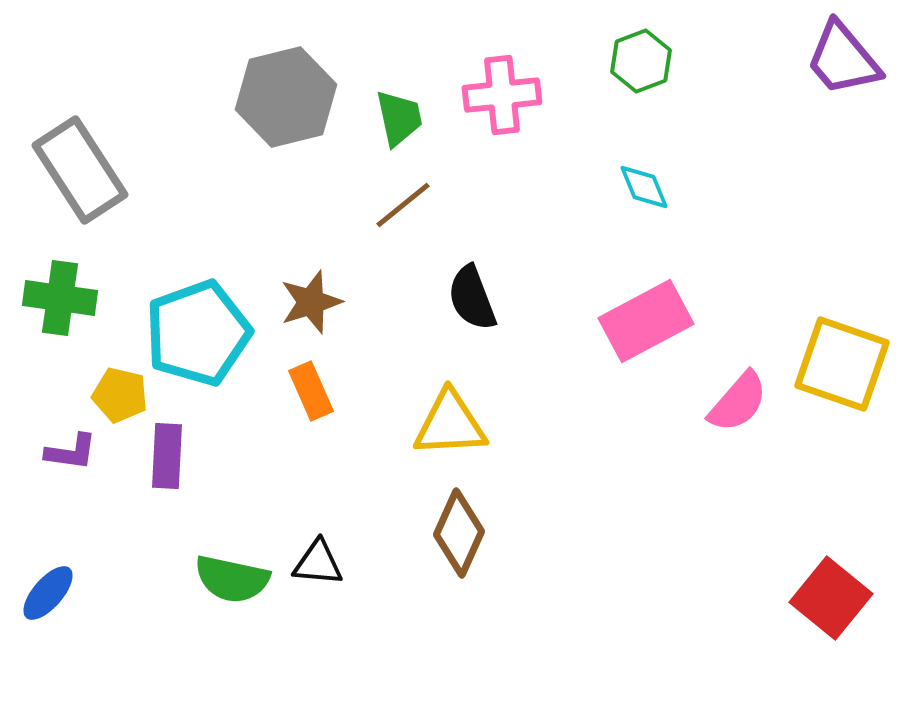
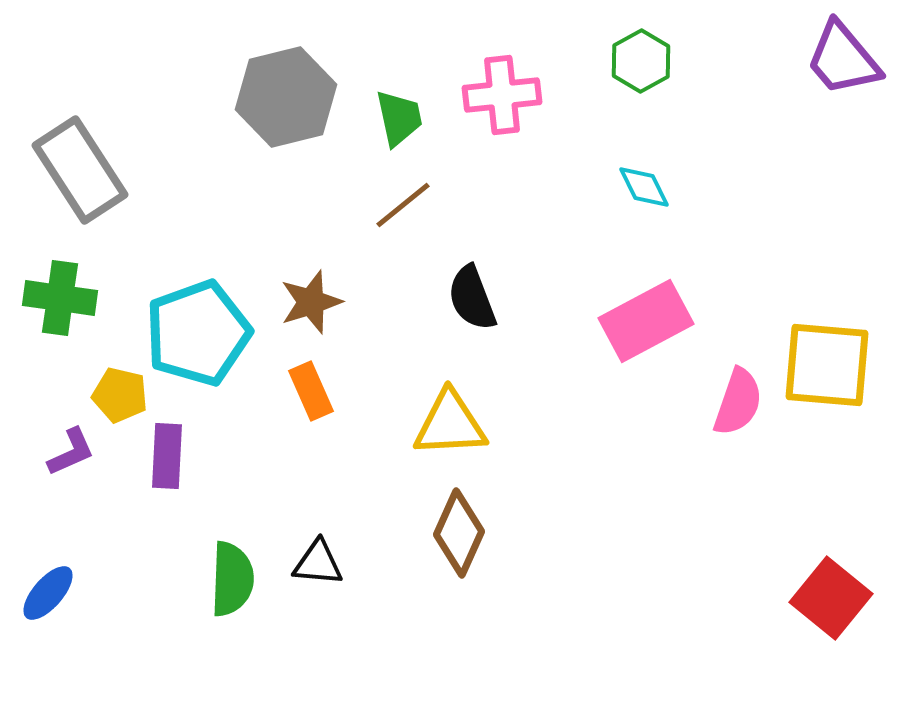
green hexagon: rotated 8 degrees counterclockwise
cyan diamond: rotated 4 degrees counterclockwise
yellow square: moved 15 px left, 1 px down; rotated 14 degrees counterclockwise
pink semicircle: rotated 22 degrees counterclockwise
purple L-shape: rotated 32 degrees counterclockwise
green semicircle: rotated 100 degrees counterclockwise
